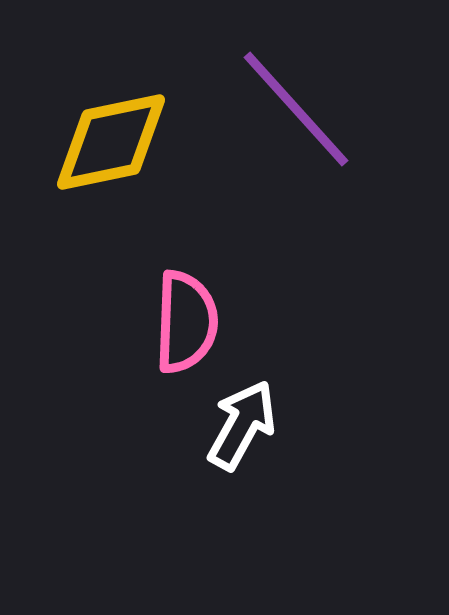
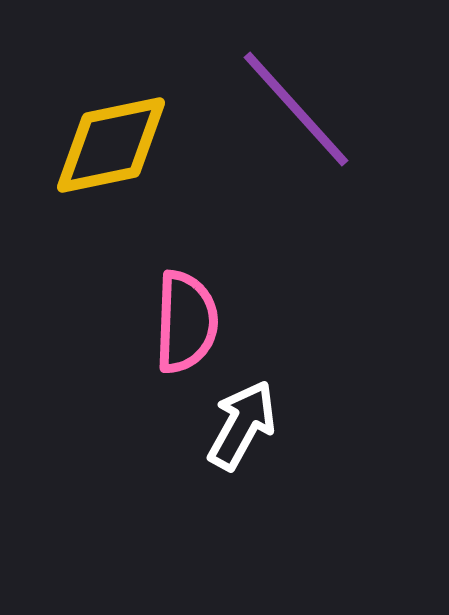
yellow diamond: moved 3 px down
